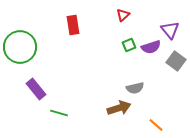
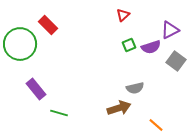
red rectangle: moved 25 px left; rotated 36 degrees counterclockwise
purple triangle: rotated 42 degrees clockwise
green circle: moved 3 px up
